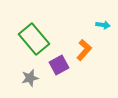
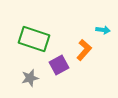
cyan arrow: moved 5 px down
green rectangle: rotated 32 degrees counterclockwise
